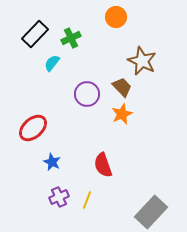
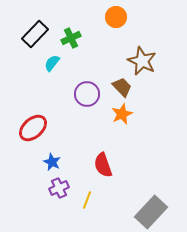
purple cross: moved 9 px up
